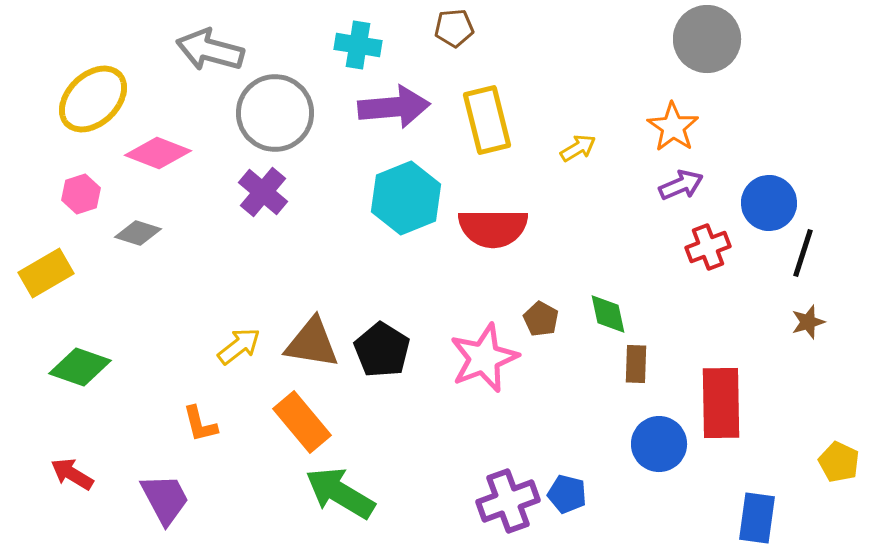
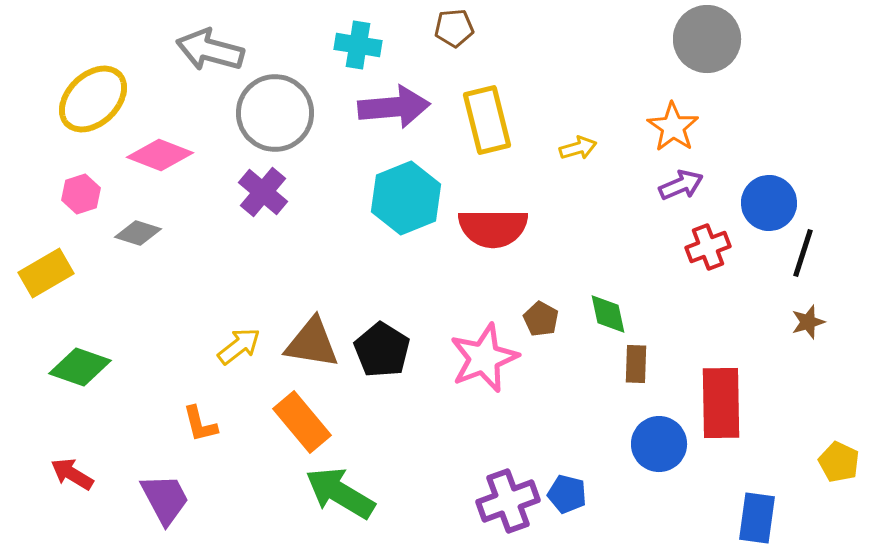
yellow arrow at (578, 148): rotated 15 degrees clockwise
pink diamond at (158, 153): moved 2 px right, 2 px down
